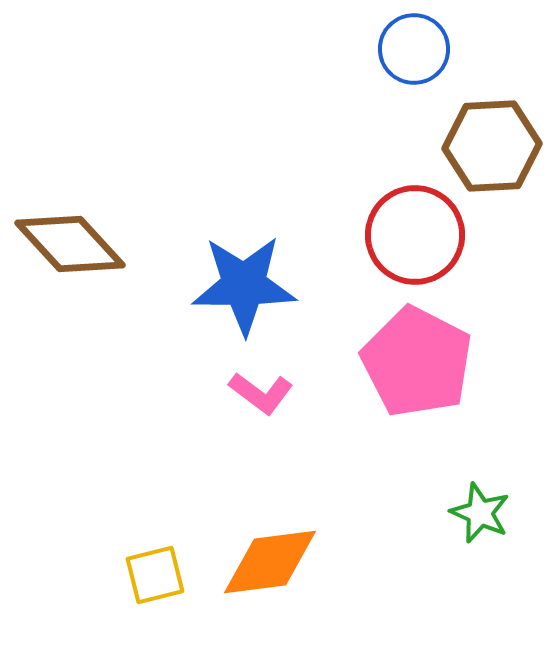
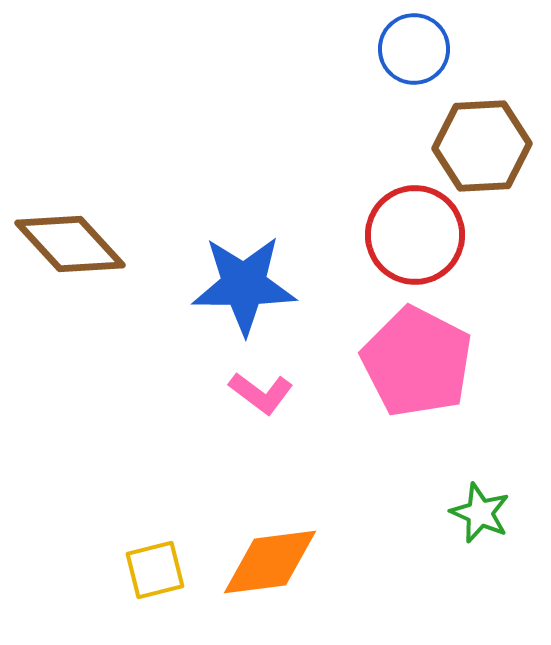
brown hexagon: moved 10 px left
yellow square: moved 5 px up
